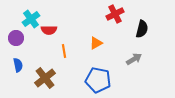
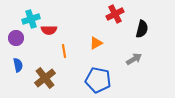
cyan cross: rotated 18 degrees clockwise
